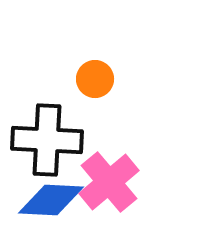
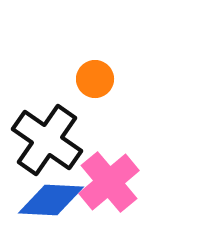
black cross: rotated 32 degrees clockwise
